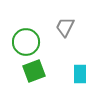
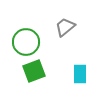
gray trapezoid: rotated 25 degrees clockwise
